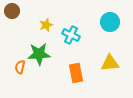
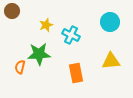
yellow triangle: moved 1 px right, 2 px up
